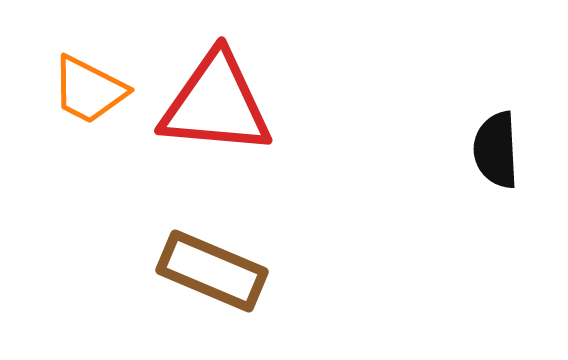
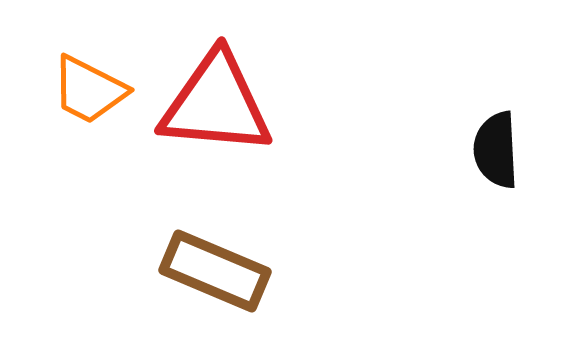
brown rectangle: moved 3 px right
